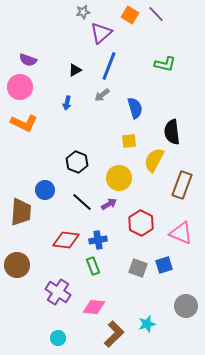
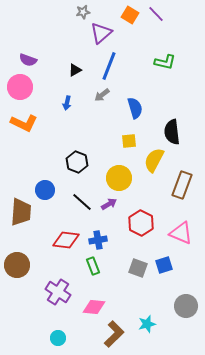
green L-shape: moved 2 px up
